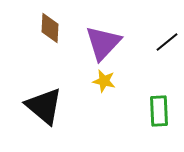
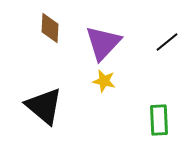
green rectangle: moved 9 px down
